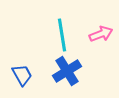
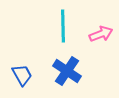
cyan line: moved 1 px right, 9 px up; rotated 8 degrees clockwise
blue cross: rotated 24 degrees counterclockwise
